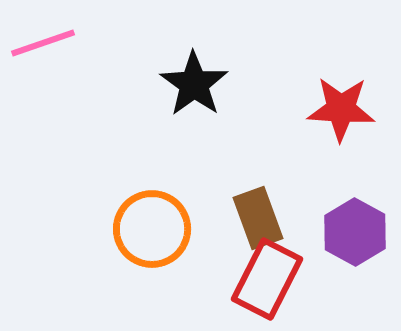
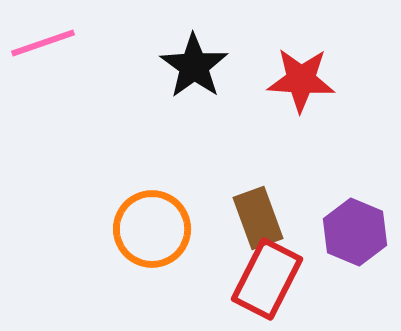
black star: moved 18 px up
red star: moved 40 px left, 29 px up
purple hexagon: rotated 6 degrees counterclockwise
